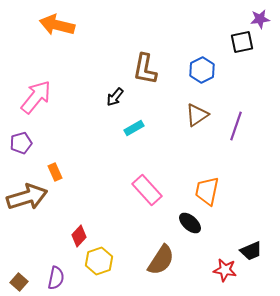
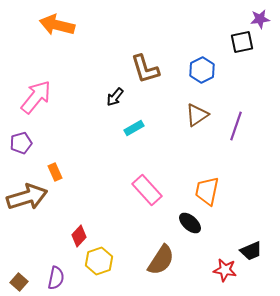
brown L-shape: rotated 28 degrees counterclockwise
